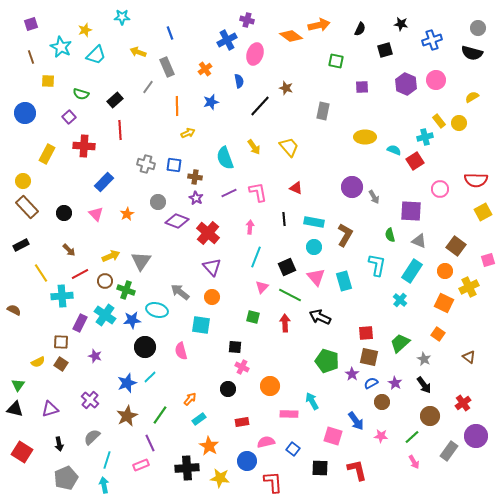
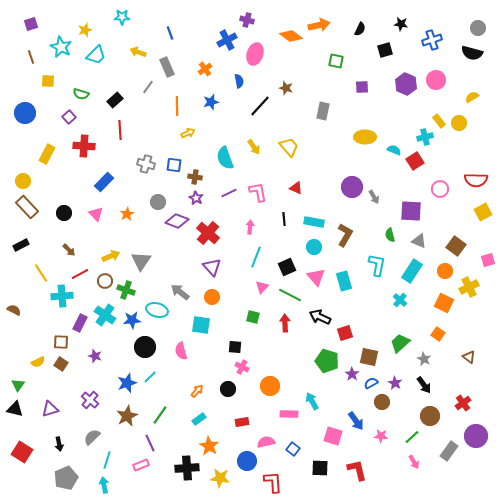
red square at (366, 333): moved 21 px left; rotated 14 degrees counterclockwise
orange arrow at (190, 399): moved 7 px right, 8 px up
